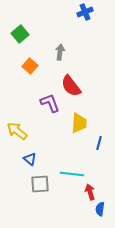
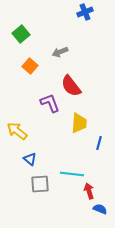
green square: moved 1 px right
gray arrow: rotated 119 degrees counterclockwise
red arrow: moved 1 px left, 1 px up
blue semicircle: rotated 104 degrees clockwise
